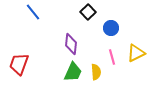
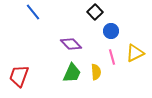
black square: moved 7 px right
blue circle: moved 3 px down
purple diamond: rotated 50 degrees counterclockwise
yellow triangle: moved 1 px left
red trapezoid: moved 12 px down
green trapezoid: moved 1 px left, 1 px down
